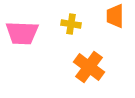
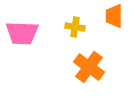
orange trapezoid: moved 1 px left
yellow cross: moved 4 px right, 3 px down
